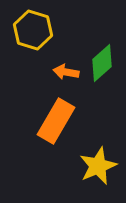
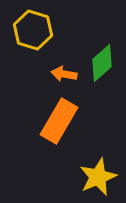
orange arrow: moved 2 px left, 2 px down
orange rectangle: moved 3 px right
yellow star: moved 11 px down
